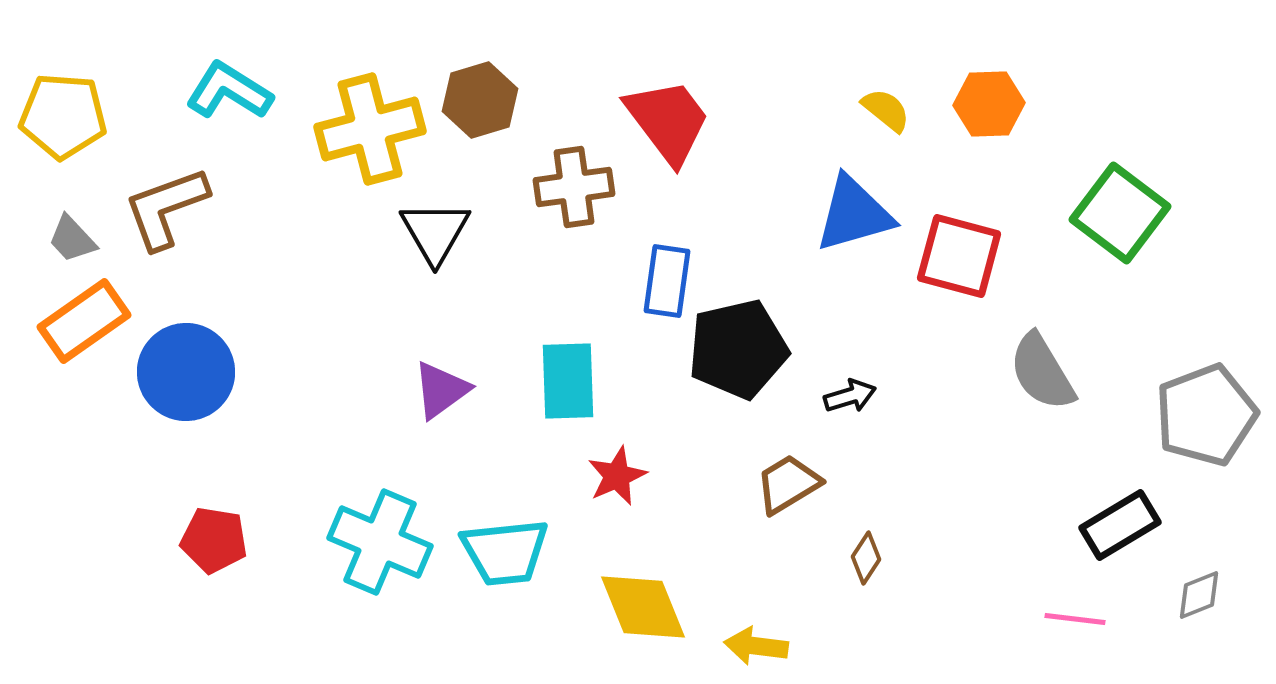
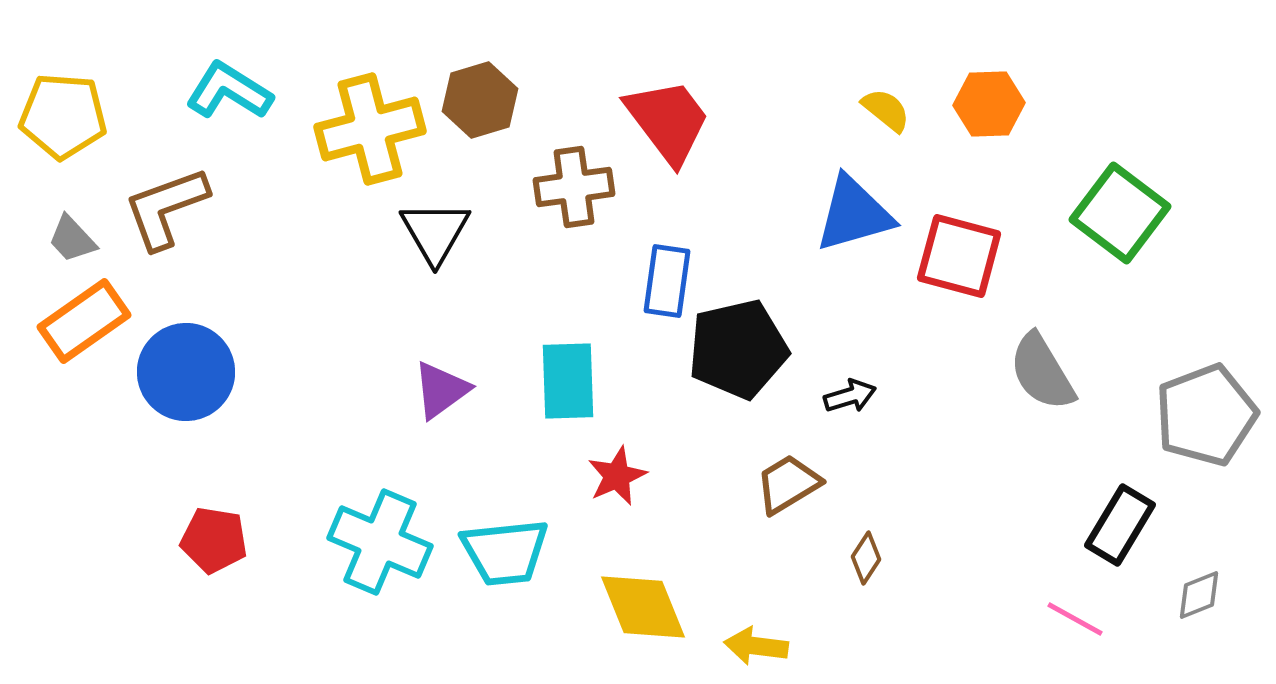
black rectangle: rotated 28 degrees counterclockwise
pink line: rotated 22 degrees clockwise
